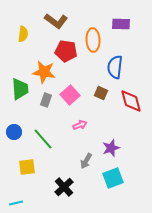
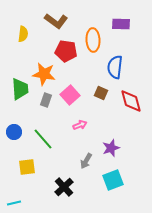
orange star: moved 2 px down
cyan square: moved 2 px down
cyan line: moved 2 px left
